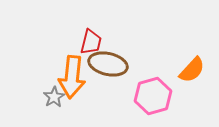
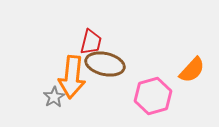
brown ellipse: moved 3 px left
